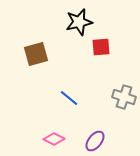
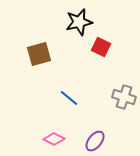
red square: rotated 30 degrees clockwise
brown square: moved 3 px right
